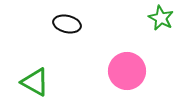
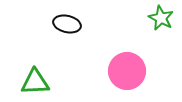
green triangle: rotated 32 degrees counterclockwise
